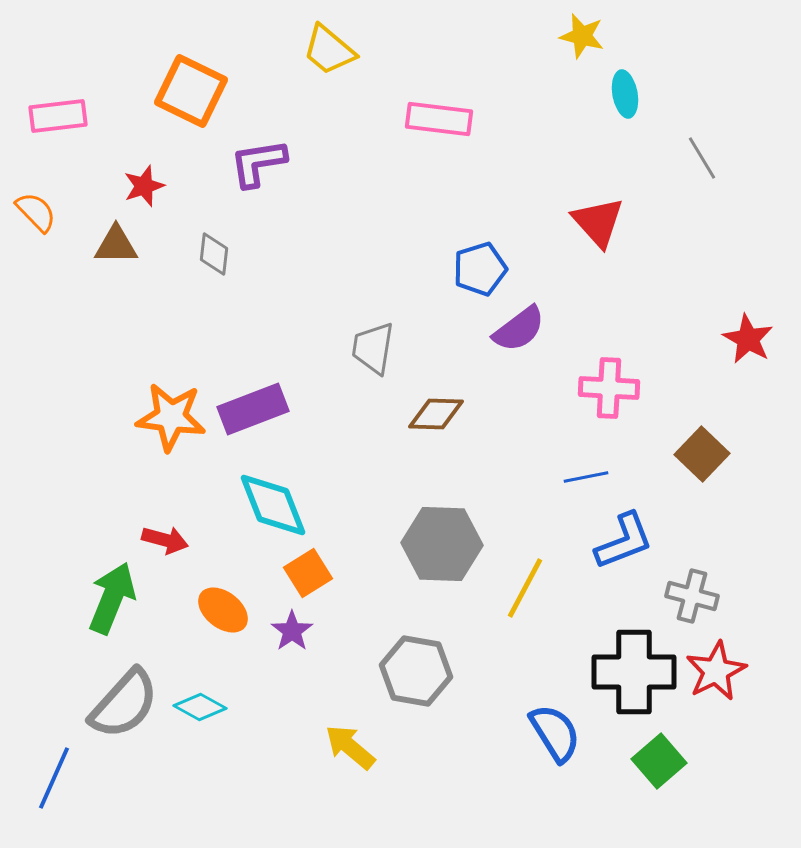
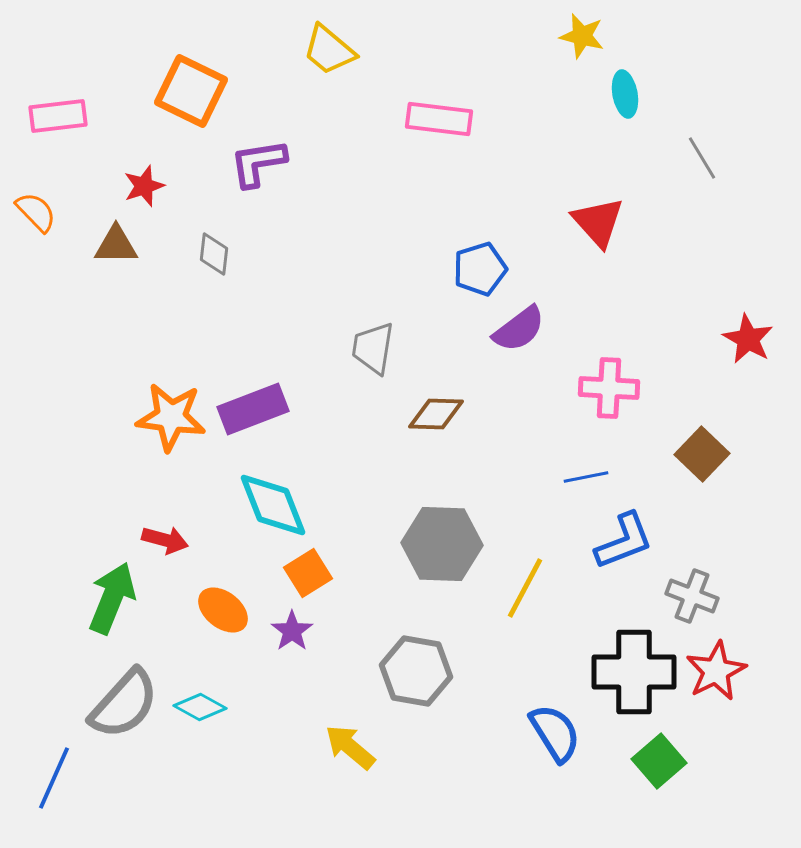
gray cross at (692, 596): rotated 6 degrees clockwise
